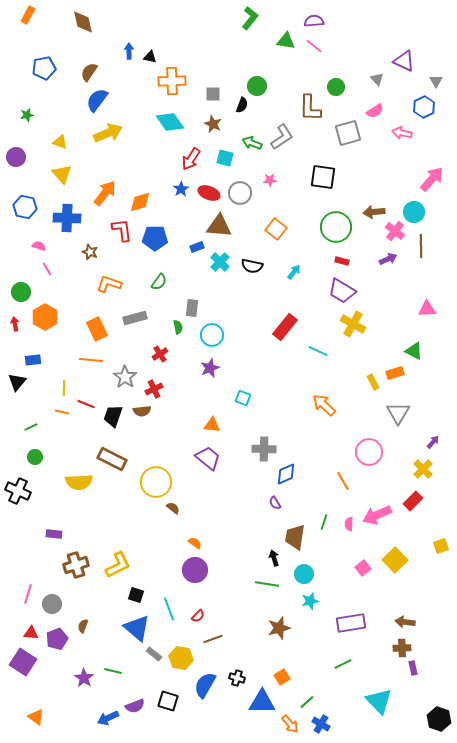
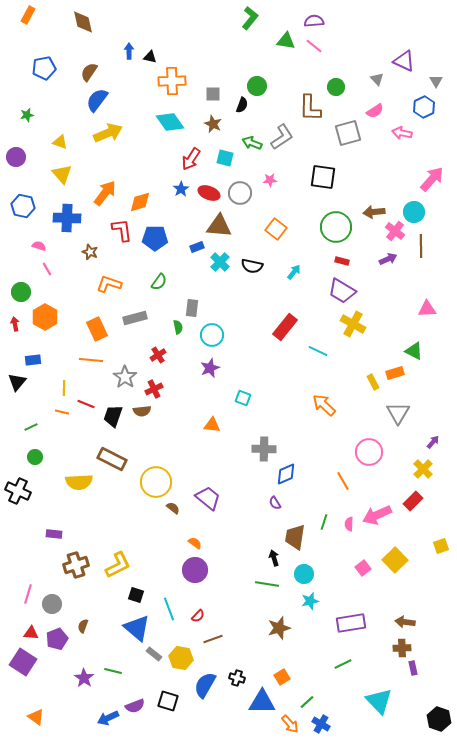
blue hexagon at (25, 207): moved 2 px left, 1 px up
red cross at (160, 354): moved 2 px left, 1 px down
purple trapezoid at (208, 458): moved 40 px down
